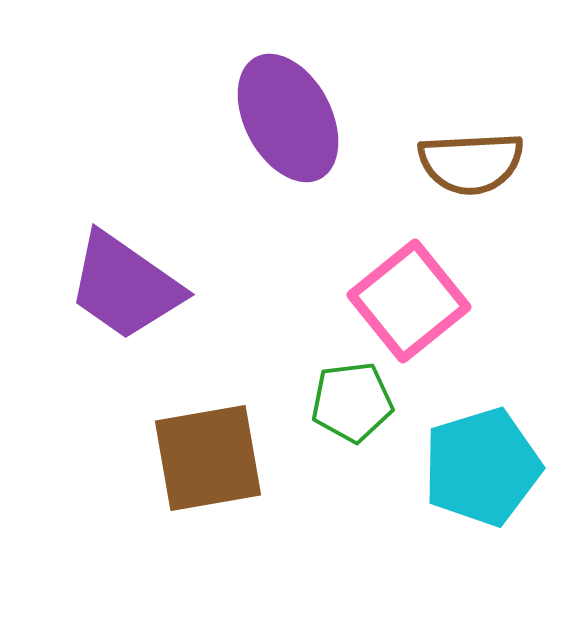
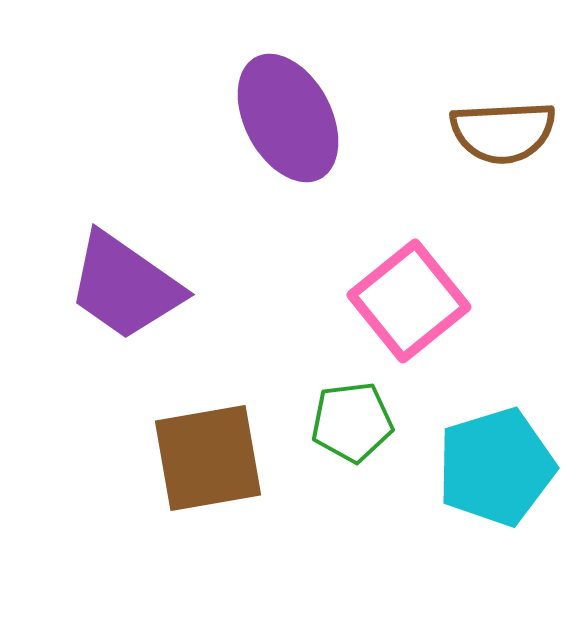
brown semicircle: moved 32 px right, 31 px up
green pentagon: moved 20 px down
cyan pentagon: moved 14 px right
